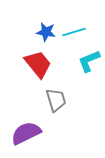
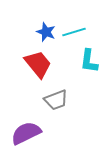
blue star: rotated 12 degrees clockwise
cyan L-shape: rotated 60 degrees counterclockwise
gray trapezoid: rotated 85 degrees clockwise
